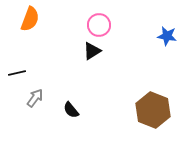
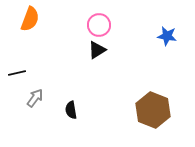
black triangle: moved 5 px right, 1 px up
black semicircle: rotated 30 degrees clockwise
